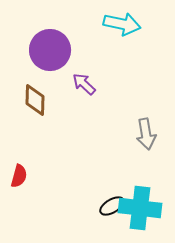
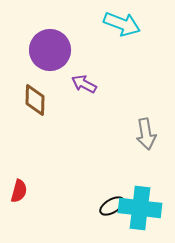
cyan arrow: rotated 9 degrees clockwise
purple arrow: rotated 15 degrees counterclockwise
red semicircle: moved 15 px down
